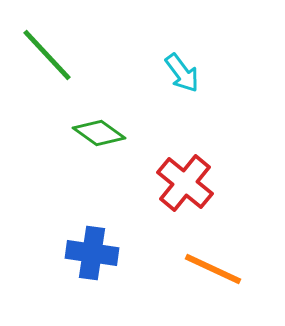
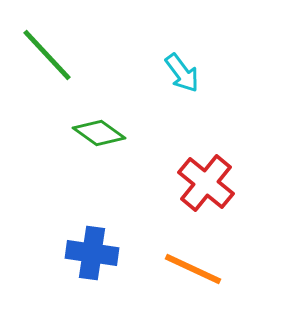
red cross: moved 21 px right
orange line: moved 20 px left
